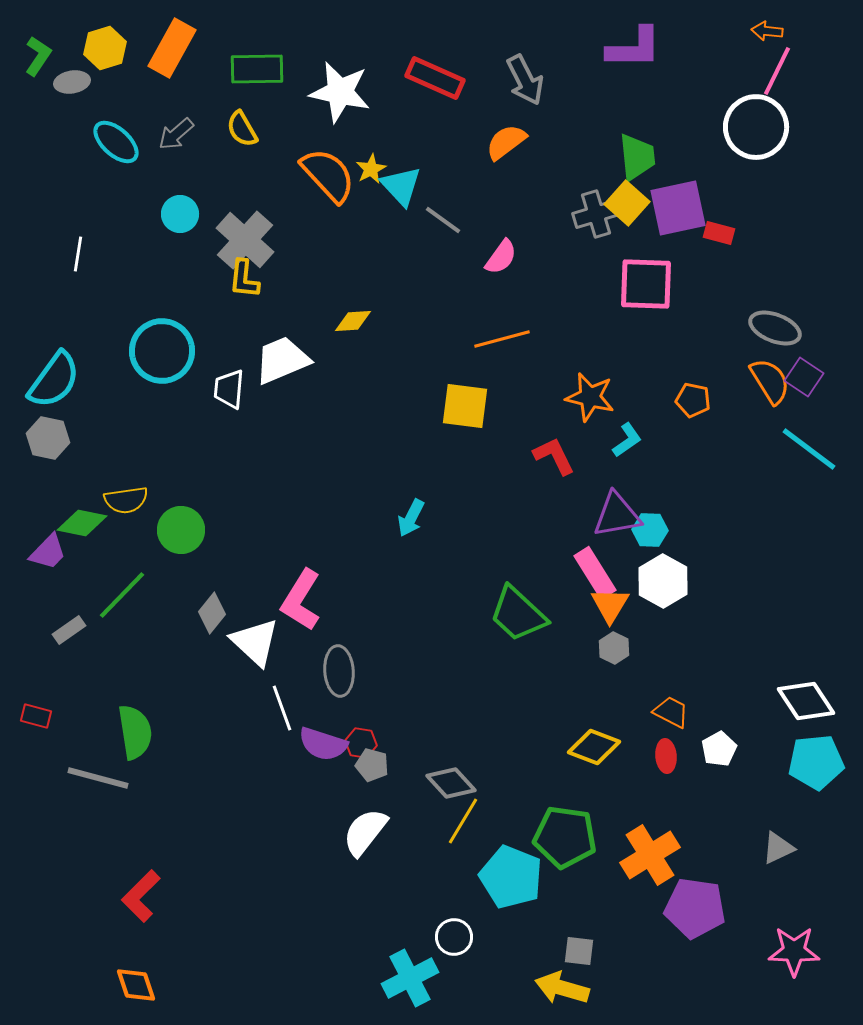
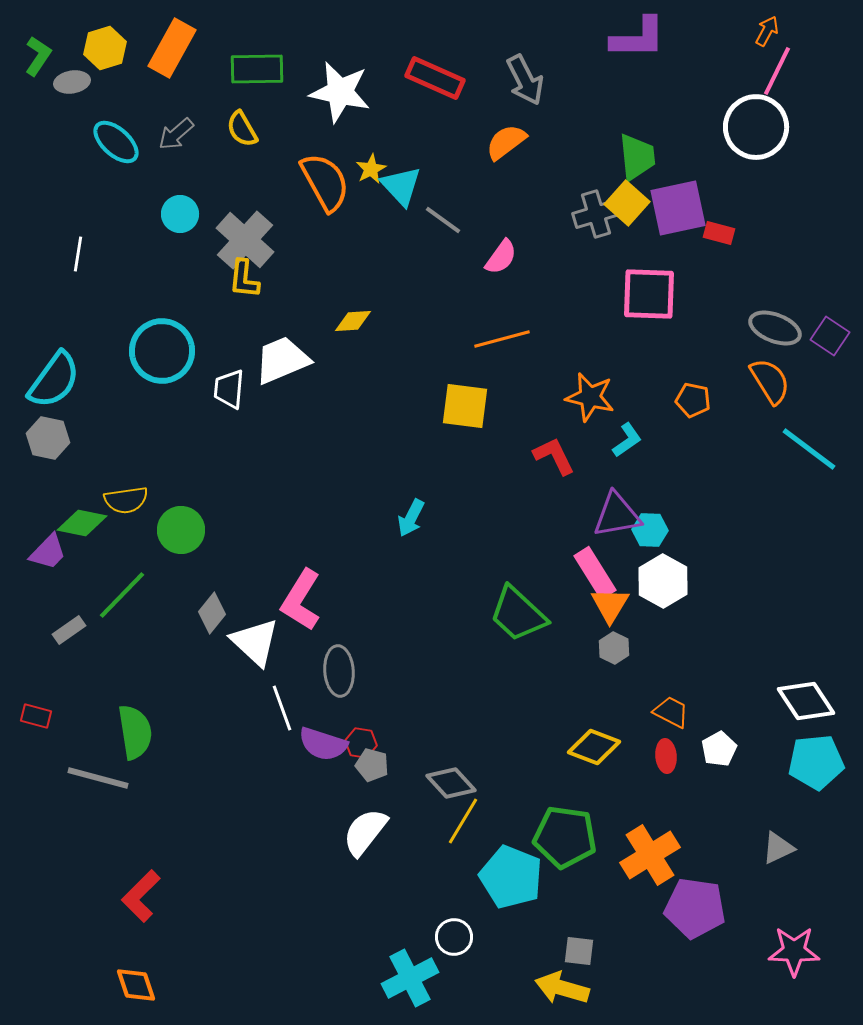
orange arrow at (767, 31): rotated 112 degrees clockwise
purple L-shape at (634, 48): moved 4 px right, 10 px up
orange semicircle at (328, 175): moved 3 px left, 7 px down; rotated 14 degrees clockwise
pink square at (646, 284): moved 3 px right, 10 px down
purple square at (804, 377): moved 26 px right, 41 px up
